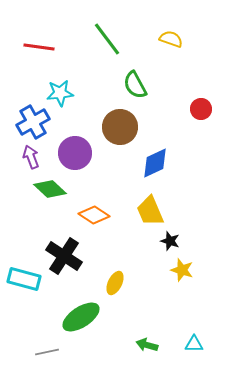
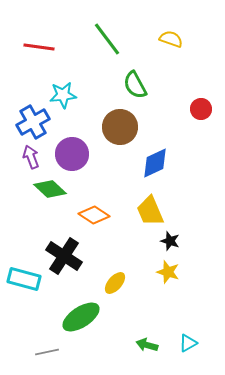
cyan star: moved 3 px right, 2 px down
purple circle: moved 3 px left, 1 px down
yellow star: moved 14 px left, 2 px down
yellow ellipse: rotated 15 degrees clockwise
cyan triangle: moved 6 px left, 1 px up; rotated 30 degrees counterclockwise
